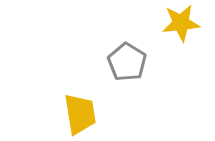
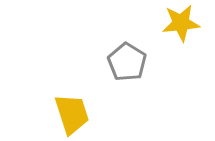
yellow trapezoid: moved 8 px left; rotated 9 degrees counterclockwise
